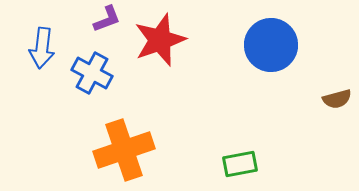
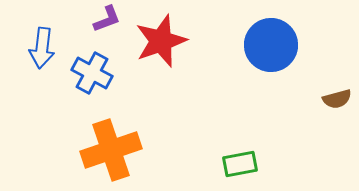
red star: moved 1 px right, 1 px down
orange cross: moved 13 px left
